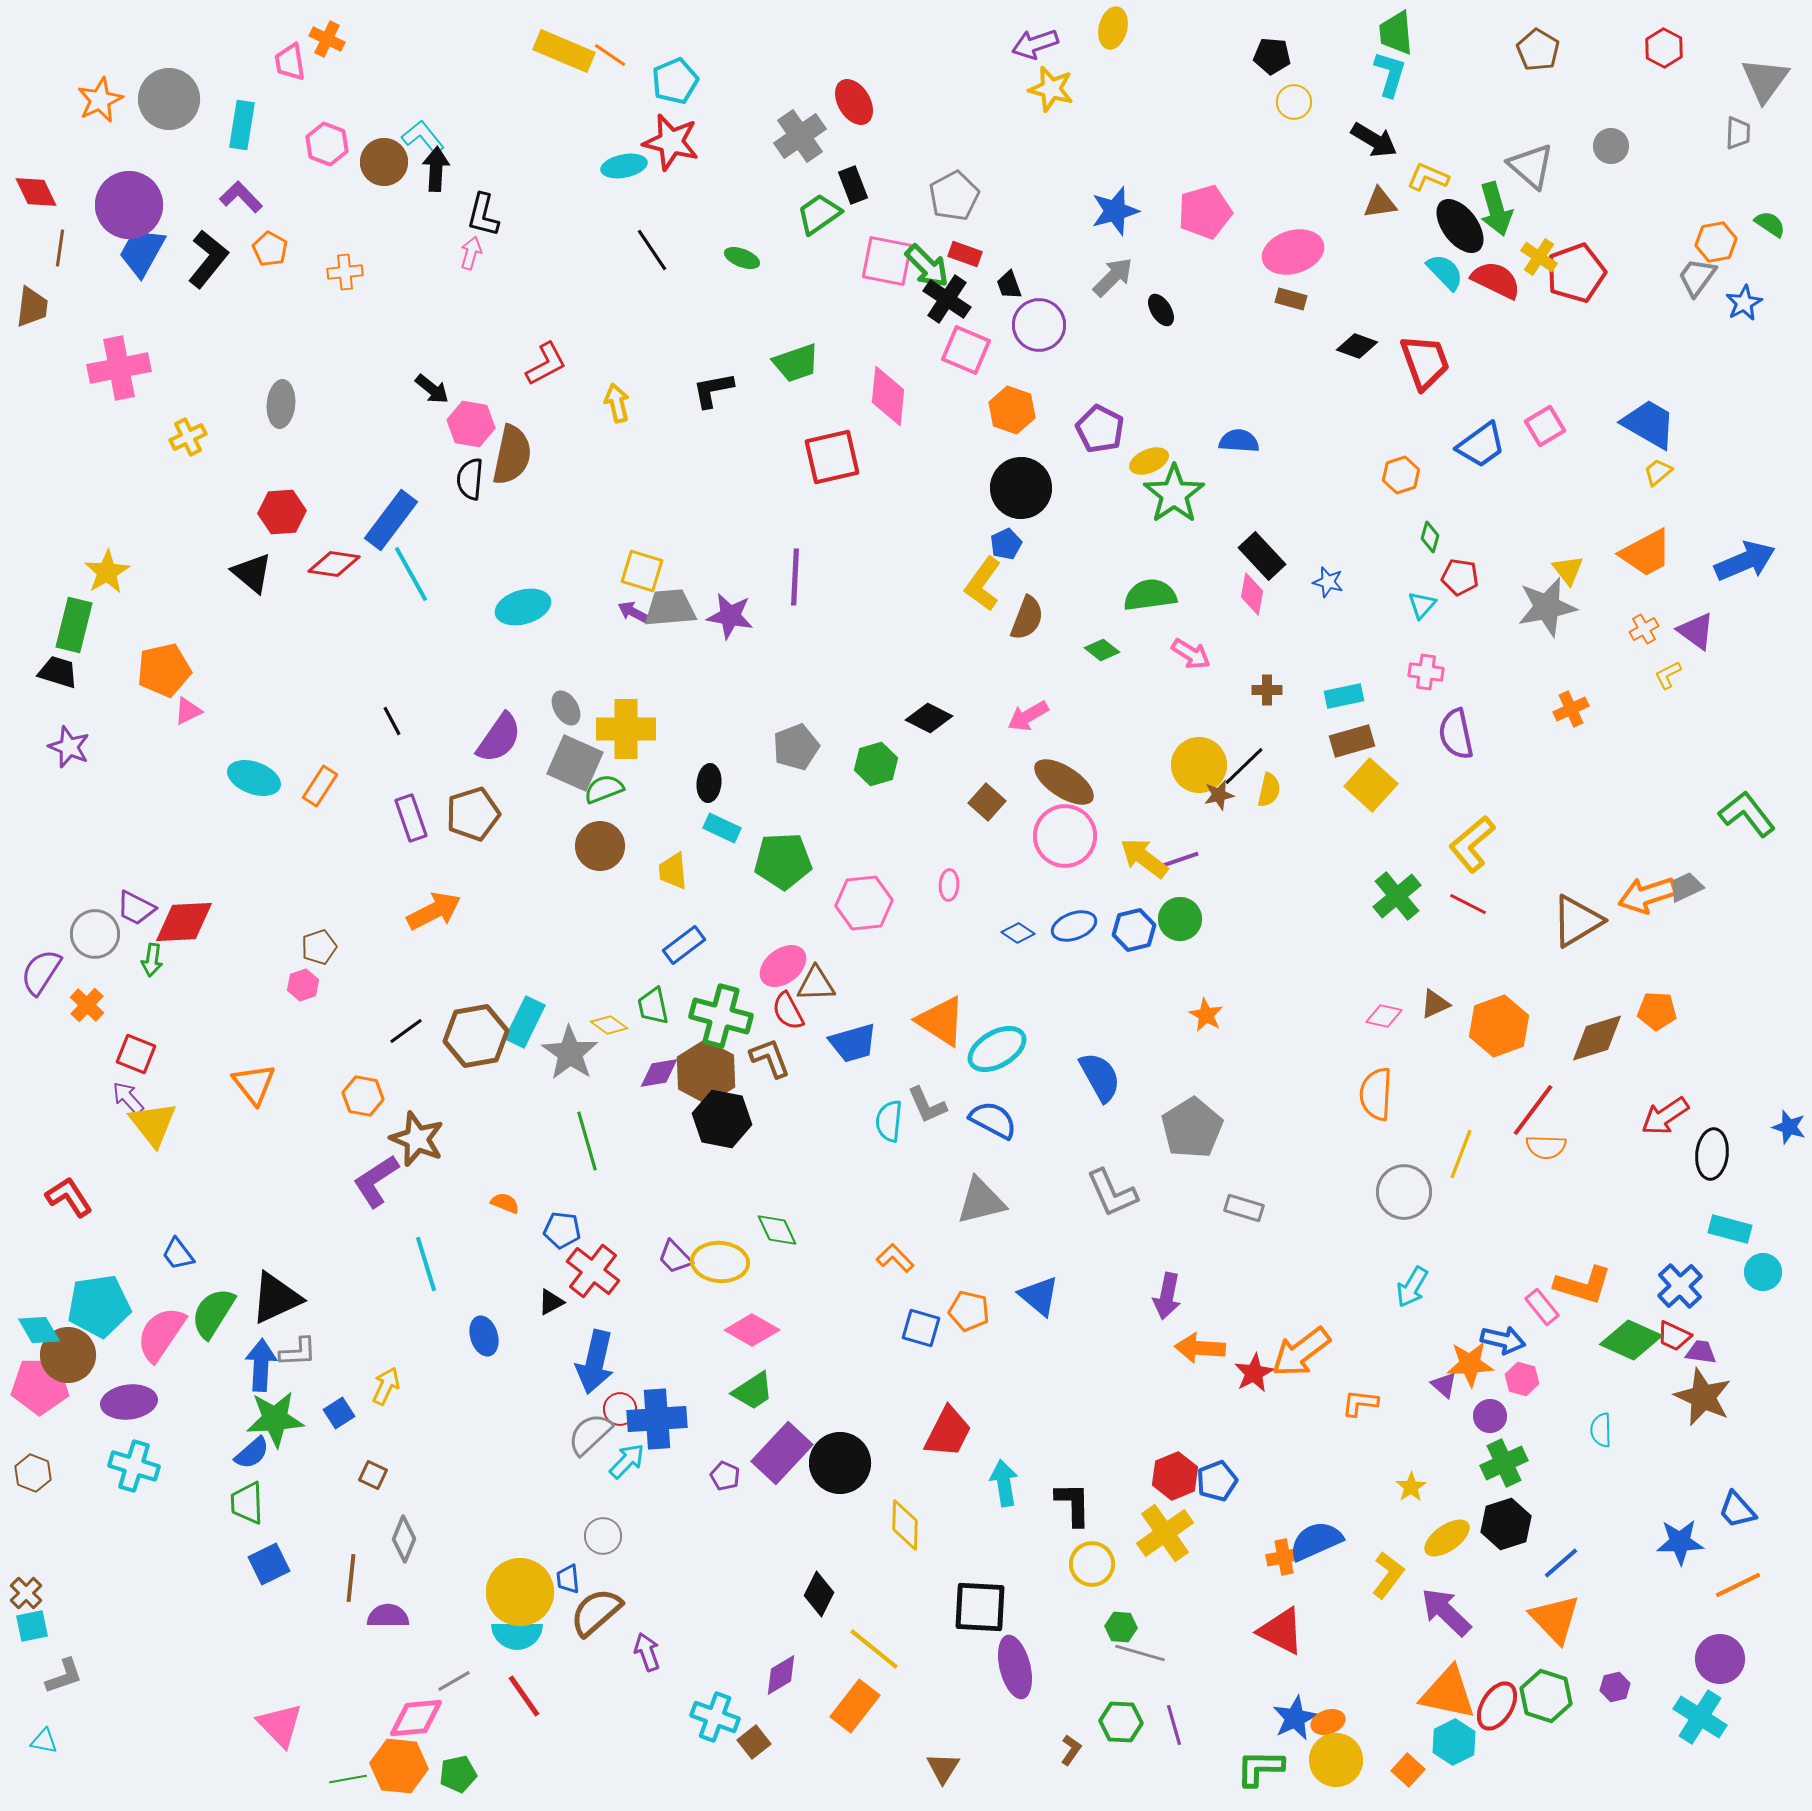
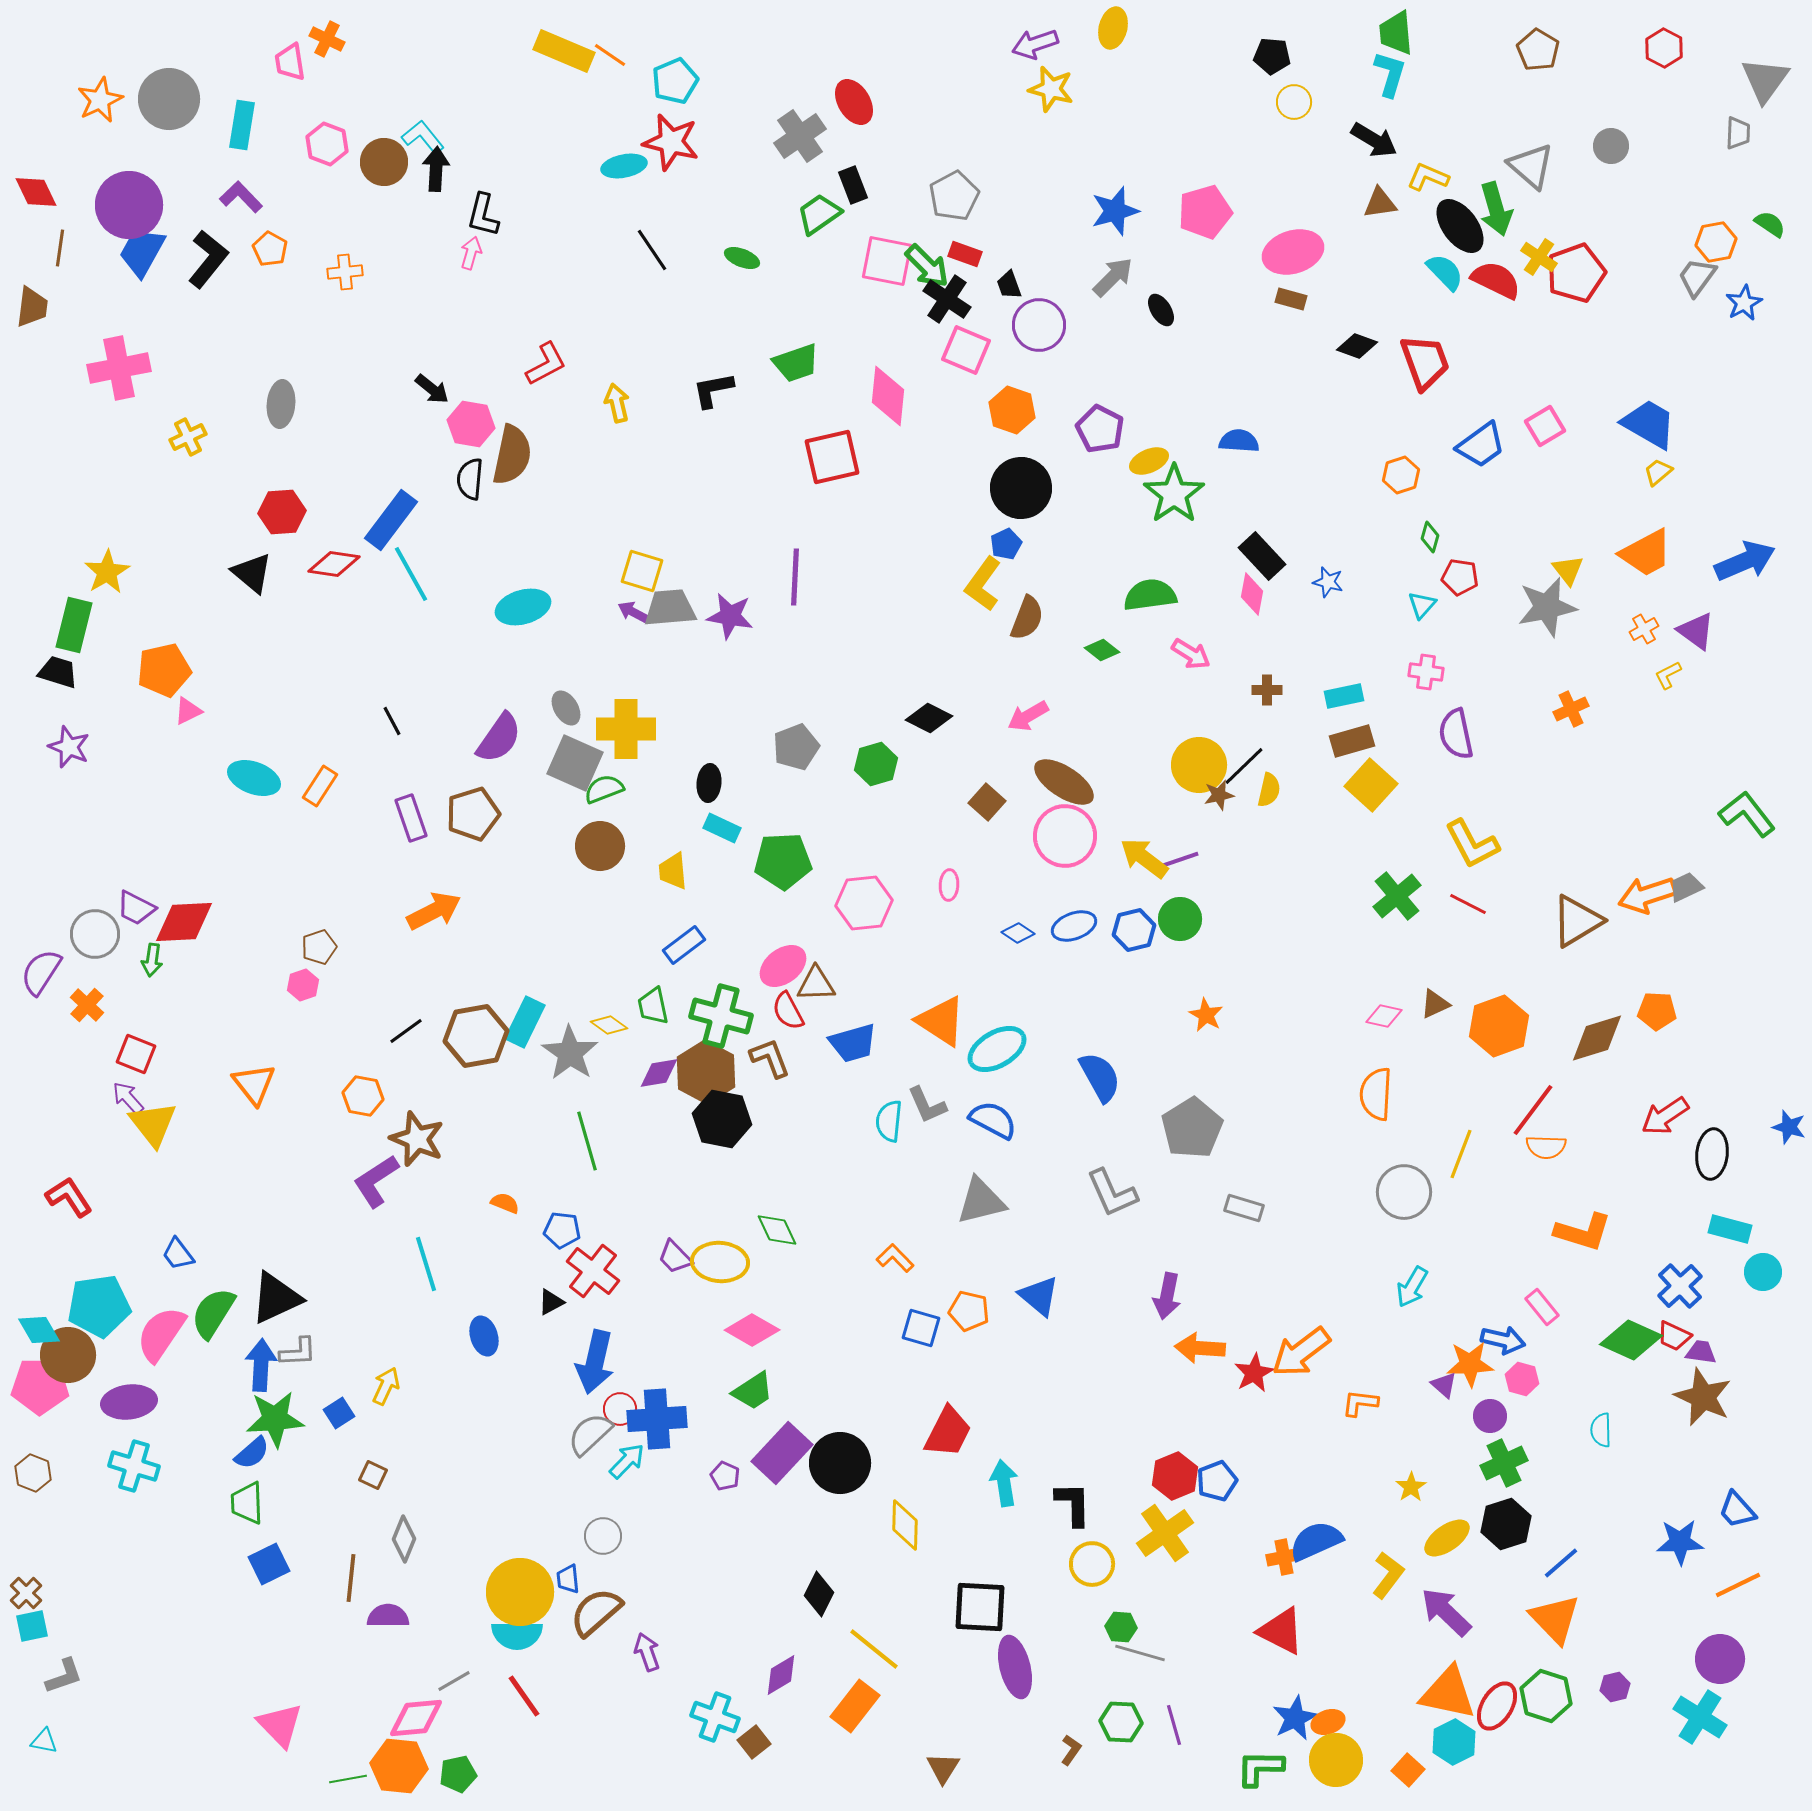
yellow L-shape at (1472, 844): rotated 78 degrees counterclockwise
orange L-shape at (1583, 1285): moved 53 px up
